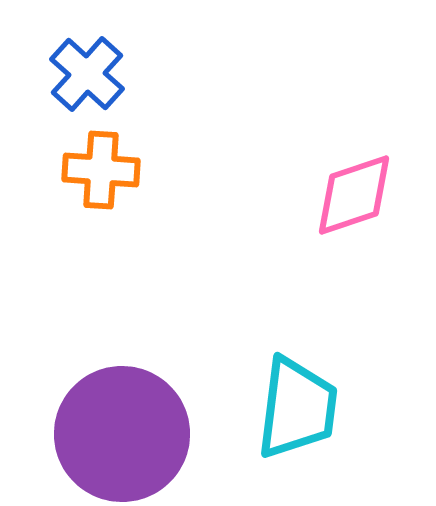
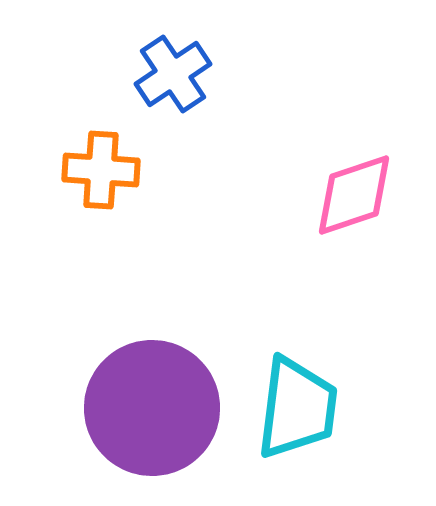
blue cross: moved 86 px right; rotated 14 degrees clockwise
purple circle: moved 30 px right, 26 px up
